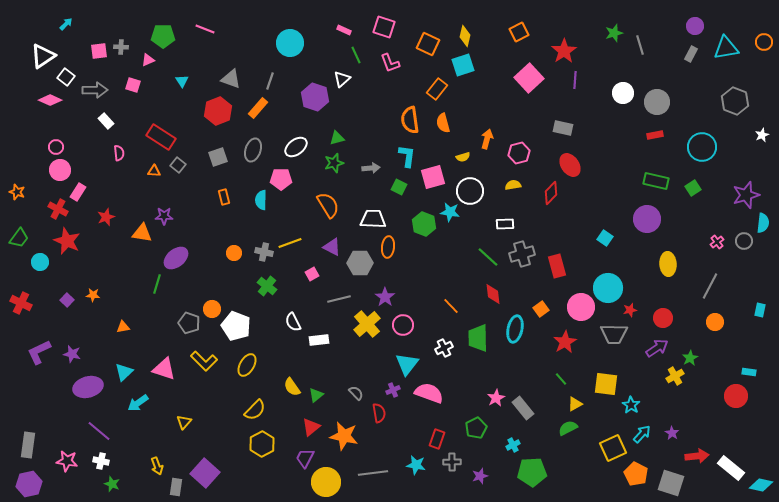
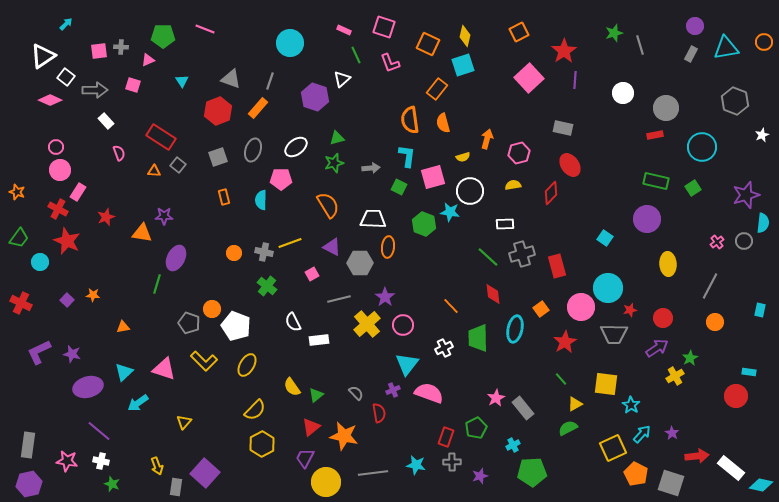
gray circle at (657, 102): moved 9 px right, 6 px down
pink semicircle at (119, 153): rotated 14 degrees counterclockwise
purple ellipse at (176, 258): rotated 25 degrees counterclockwise
red rectangle at (437, 439): moved 9 px right, 2 px up
